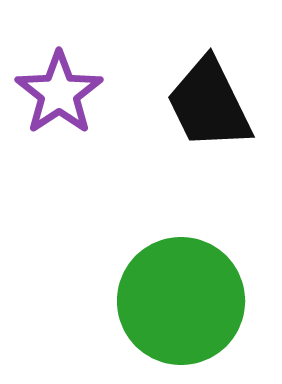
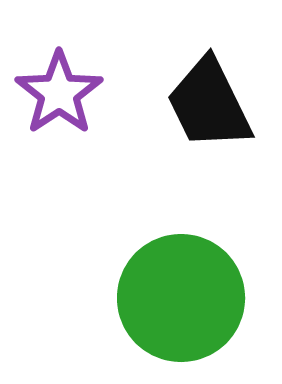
green circle: moved 3 px up
